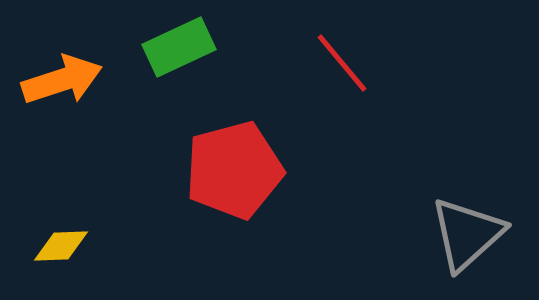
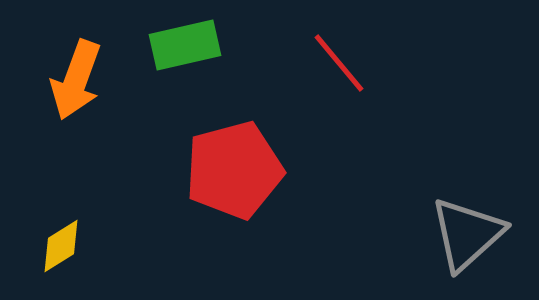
green rectangle: moved 6 px right, 2 px up; rotated 12 degrees clockwise
red line: moved 3 px left
orange arrow: moved 14 px right; rotated 128 degrees clockwise
yellow diamond: rotated 30 degrees counterclockwise
